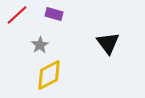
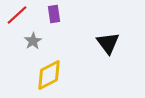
purple rectangle: rotated 66 degrees clockwise
gray star: moved 7 px left, 4 px up
